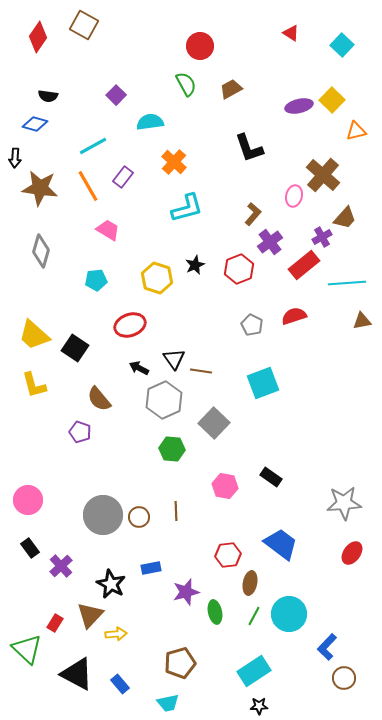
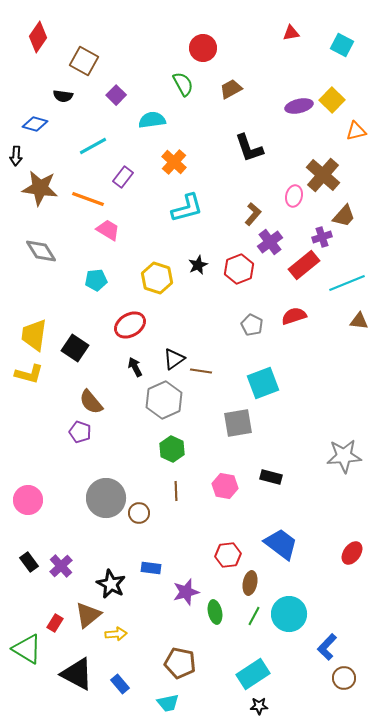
brown square at (84, 25): moved 36 px down
red triangle at (291, 33): rotated 42 degrees counterclockwise
cyan square at (342, 45): rotated 15 degrees counterclockwise
red circle at (200, 46): moved 3 px right, 2 px down
green semicircle at (186, 84): moved 3 px left
black semicircle at (48, 96): moved 15 px right
cyan semicircle at (150, 122): moved 2 px right, 2 px up
black arrow at (15, 158): moved 1 px right, 2 px up
orange line at (88, 186): moved 13 px down; rotated 40 degrees counterclockwise
brown trapezoid at (345, 218): moved 1 px left, 2 px up
purple cross at (322, 237): rotated 12 degrees clockwise
gray diamond at (41, 251): rotated 48 degrees counterclockwise
black star at (195, 265): moved 3 px right
cyan line at (347, 283): rotated 18 degrees counterclockwise
brown triangle at (362, 321): moved 3 px left; rotated 18 degrees clockwise
red ellipse at (130, 325): rotated 12 degrees counterclockwise
yellow trapezoid at (34, 335): rotated 56 degrees clockwise
black triangle at (174, 359): rotated 30 degrees clockwise
black arrow at (139, 368): moved 4 px left, 1 px up; rotated 36 degrees clockwise
yellow L-shape at (34, 385): moved 5 px left, 11 px up; rotated 60 degrees counterclockwise
brown semicircle at (99, 399): moved 8 px left, 3 px down
gray square at (214, 423): moved 24 px right; rotated 36 degrees clockwise
green hexagon at (172, 449): rotated 20 degrees clockwise
black rectangle at (271, 477): rotated 20 degrees counterclockwise
gray star at (344, 503): moved 47 px up
brown line at (176, 511): moved 20 px up
gray circle at (103, 515): moved 3 px right, 17 px up
brown circle at (139, 517): moved 4 px up
black rectangle at (30, 548): moved 1 px left, 14 px down
blue rectangle at (151, 568): rotated 18 degrees clockwise
brown triangle at (90, 615): moved 2 px left; rotated 8 degrees clockwise
green triangle at (27, 649): rotated 12 degrees counterclockwise
brown pentagon at (180, 663): rotated 28 degrees clockwise
cyan rectangle at (254, 671): moved 1 px left, 3 px down
